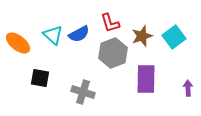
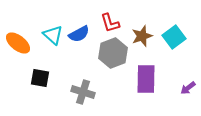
purple arrow: rotated 126 degrees counterclockwise
